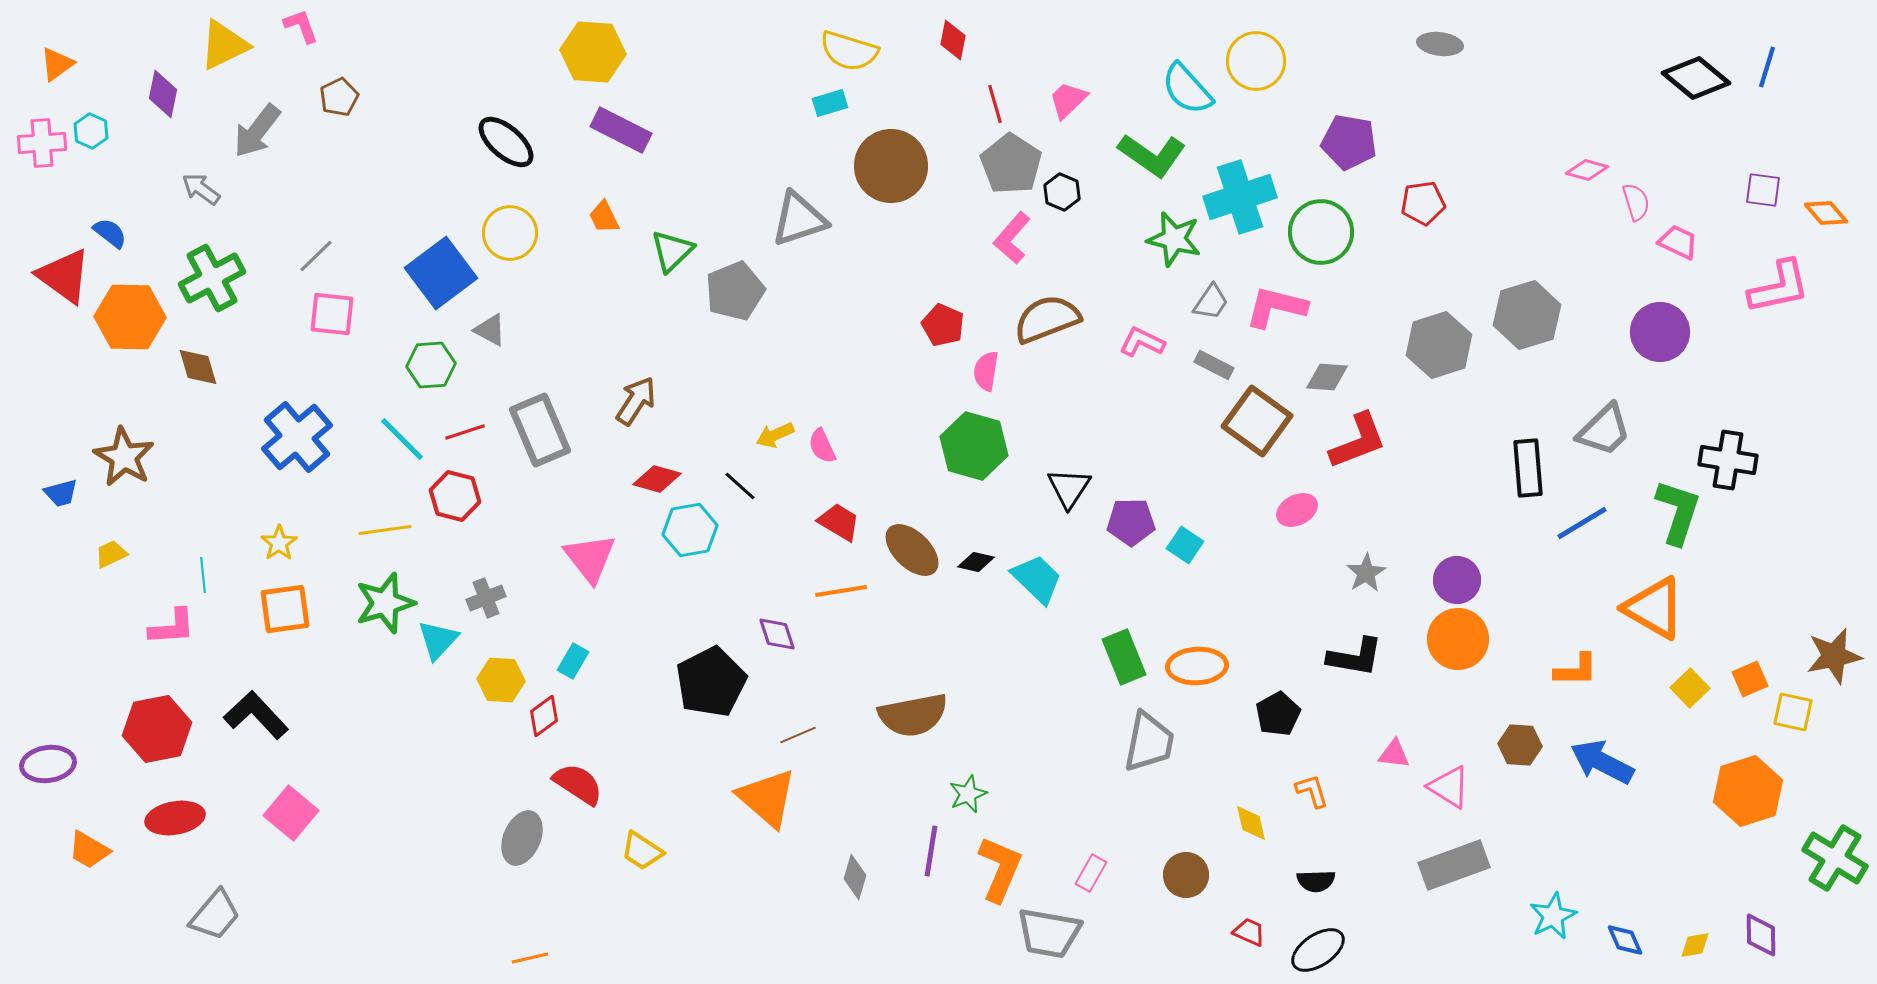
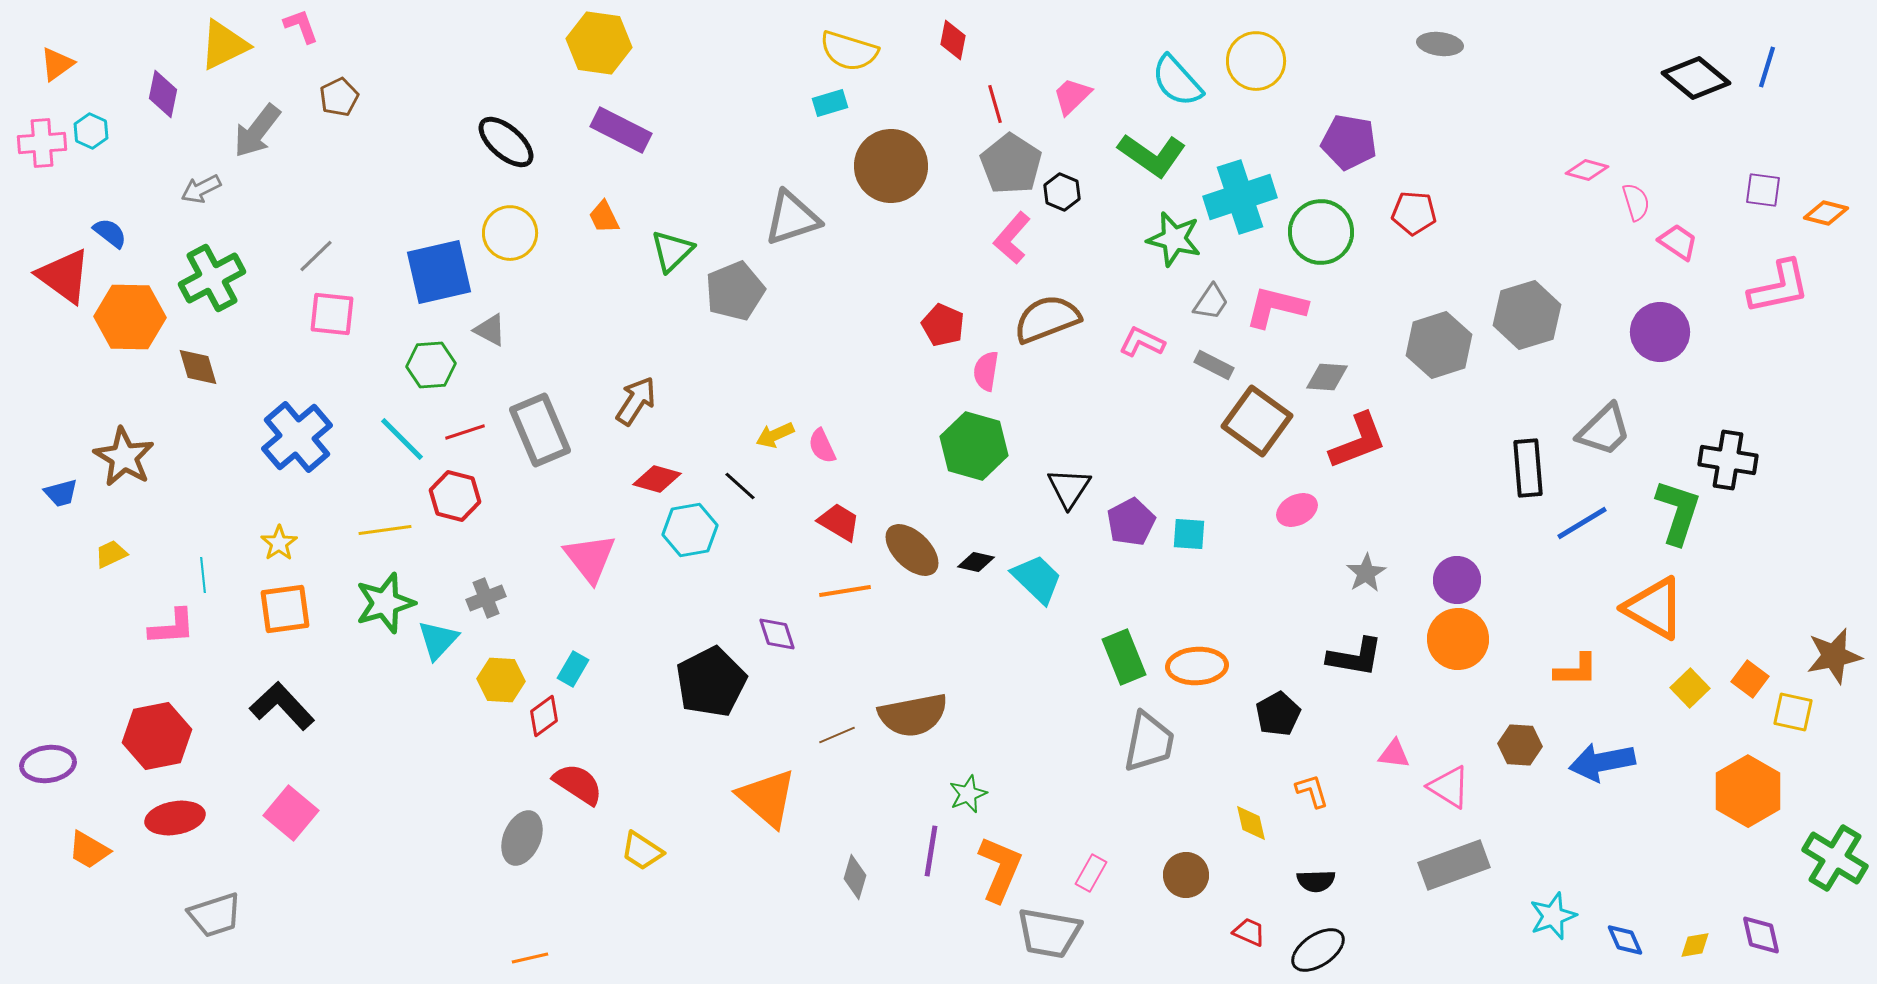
yellow hexagon at (593, 52): moved 6 px right, 9 px up; rotated 4 degrees clockwise
cyan semicircle at (1187, 89): moved 10 px left, 8 px up
pink trapezoid at (1068, 100): moved 4 px right, 4 px up
gray arrow at (201, 189): rotated 63 degrees counterclockwise
red pentagon at (1423, 203): moved 9 px left, 10 px down; rotated 12 degrees clockwise
orange diamond at (1826, 213): rotated 36 degrees counterclockwise
gray triangle at (799, 219): moved 7 px left, 1 px up
pink trapezoid at (1678, 242): rotated 9 degrees clockwise
blue square at (441, 273): moved 2 px left, 1 px up; rotated 24 degrees clockwise
purple pentagon at (1131, 522): rotated 27 degrees counterclockwise
cyan square at (1185, 545): moved 4 px right, 11 px up; rotated 30 degrees counterclockwise
orange line at (841, 591): moved 4 px right
cyan rectangle at (573, 661): moved 8 px down
orange square at (1750, 679): rotated 30 degrees counterclockwise
black L-shape at (256, 715): moved 26 px right, 9 px up
red hexagon at (157, 729): moved 7 px down
brown line at (798, 735): moved 39 px right
blue arrow at (1602, 762): rotated 38 degrees counterclockwise
orange hexagon at (1748, 791): rotated 12 degrees counterclockwise
gray trapezoid at (215, 915): rotated 32 degrees clockwise
cyan star at (1553, 916): rotated 6 degrees clockwise
purple diamond at (1761, 935): rotated 12 degrees counterclockwise
